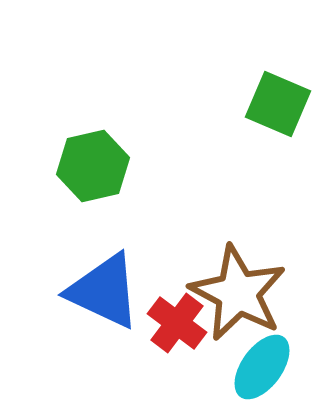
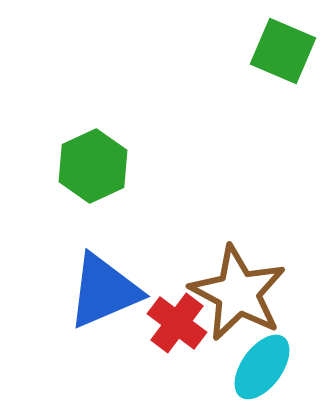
green square: moved 5 px right, 53 px up
green hexagon: rotated 12 degrees counterclockwise
blue triangle: rotated 48 degrees counterclockwise
